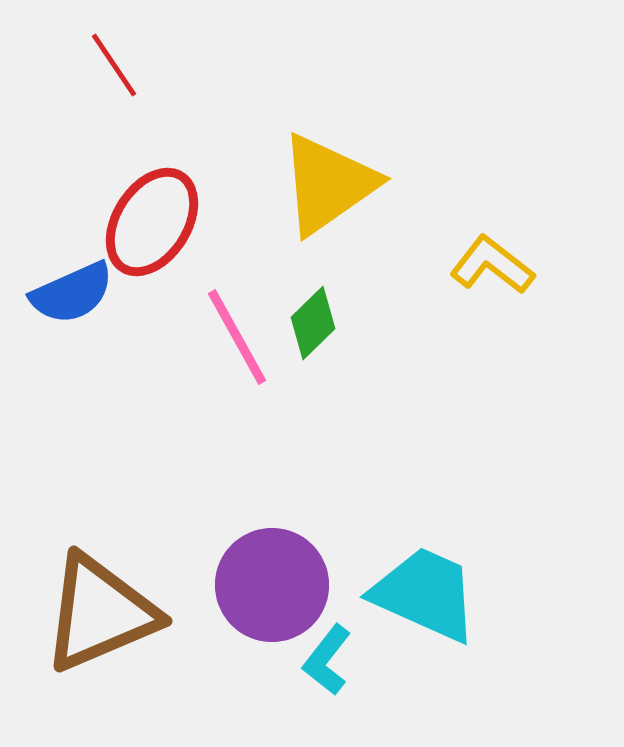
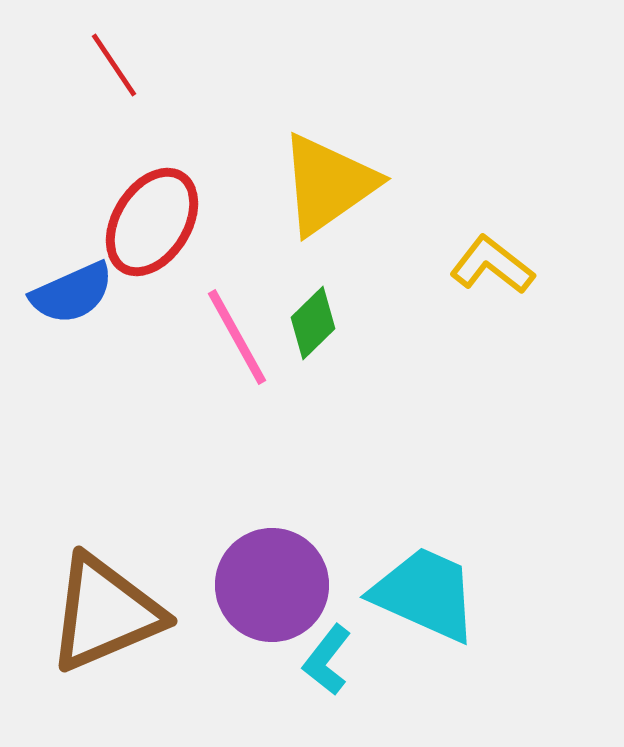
brown triangle: moved 5 px right
